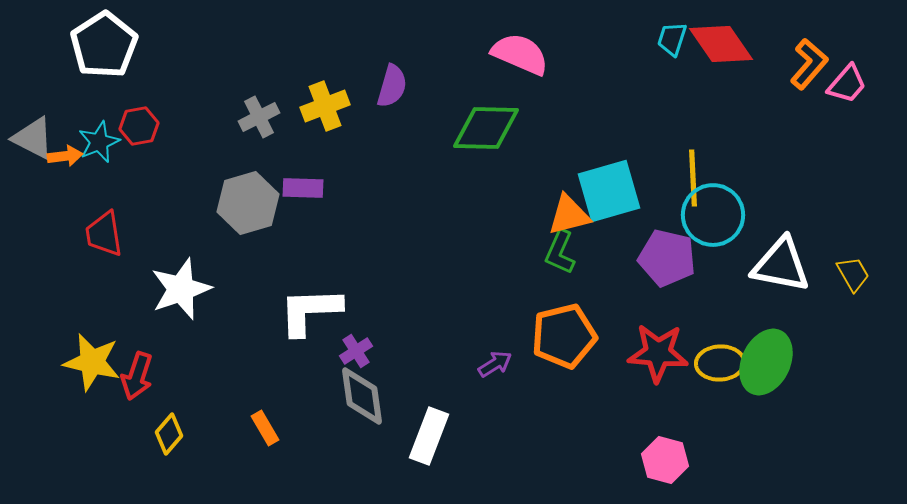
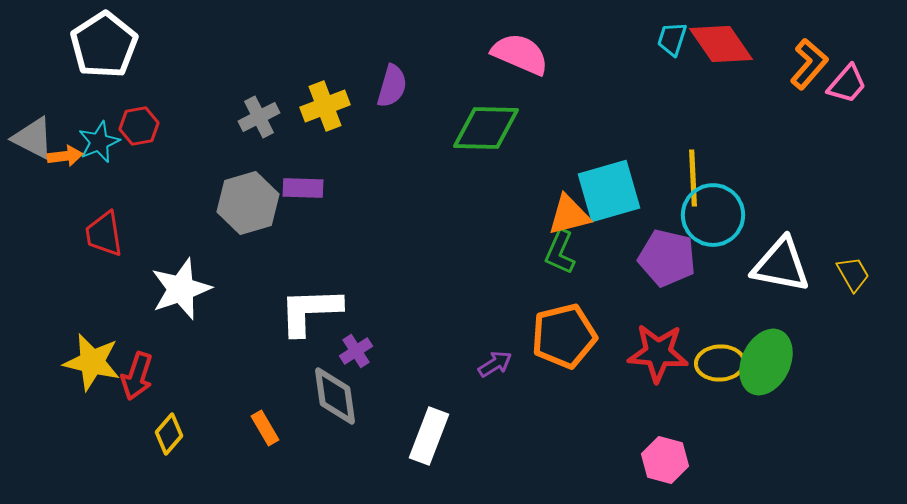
gray diamond: moved 27 px left
